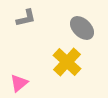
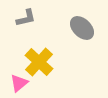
yellow cross: moved 28 px left
